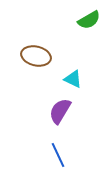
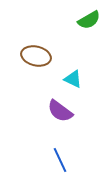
purple semicircle: rotated 84 degrees counterclockwise
blue line: moved 2 px right, 5 px down
